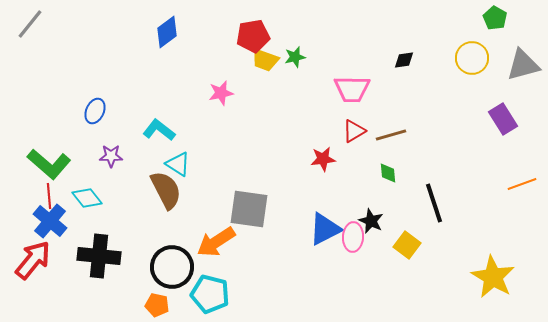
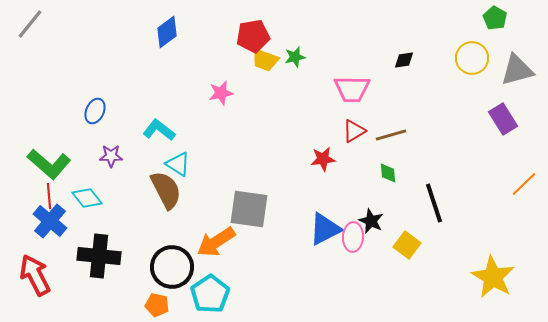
gray triangle: moved 6 px left, 5 px down
orange line: moved 2 px right; rotated 24 degrees counterclockwise
red arrow: moved 2 px right, 15 px down; rotated 66 degrees counterclockwise
cyan pentagon: rotated 24 degrees clockwise
